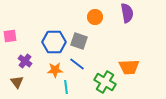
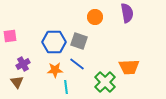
purple cross: moved 2 px left, 3 px down; rotated 24 degrees clockwise
green cross: rotated 15 degrees clockwise
